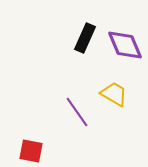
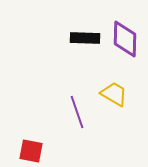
black rectangle: rotated 68 degrees clockwise
purple diamond: moved 6 px up; rotated 24 degrees clockwise
purple line: rotated 16 degrees clockwise
